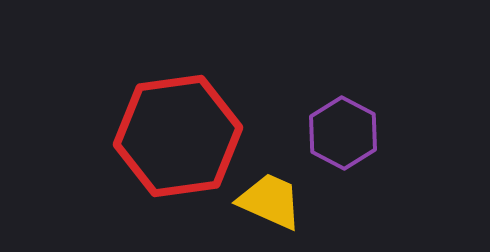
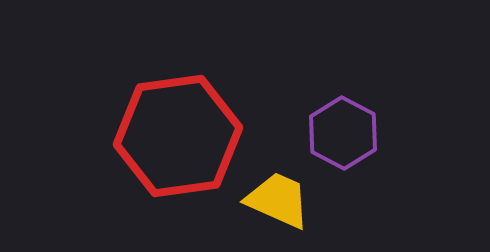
yellow trapezoid: moved 8 px right, 1 px up
